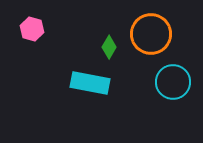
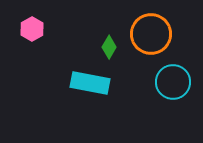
pink hexagon: rotated 15 degrees clockwise
